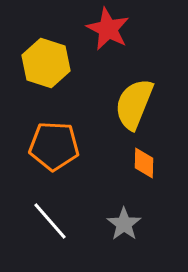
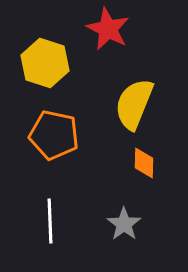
yellow hexagon: moved 1 px left
orange pentagon: moved 11 px up; rotated 9 degrees clockwise
white line: rotated 39 degrees clockwise
